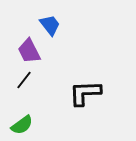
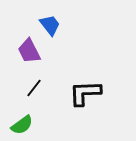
black line: moved 10 px right, 8 px down
